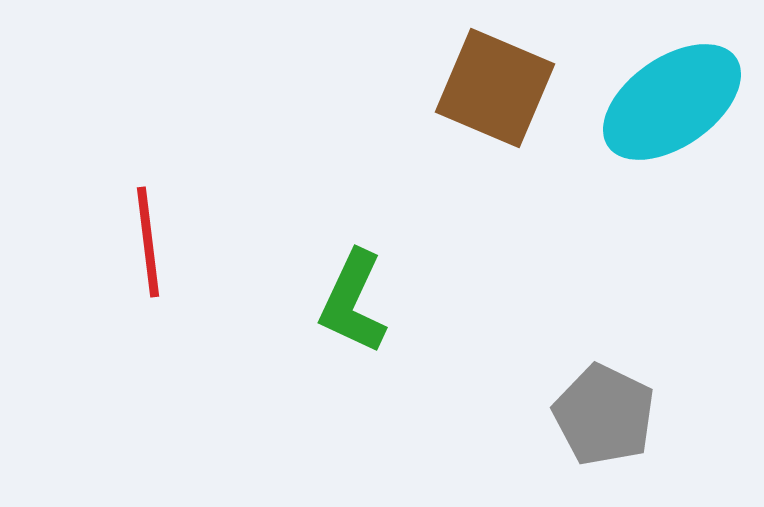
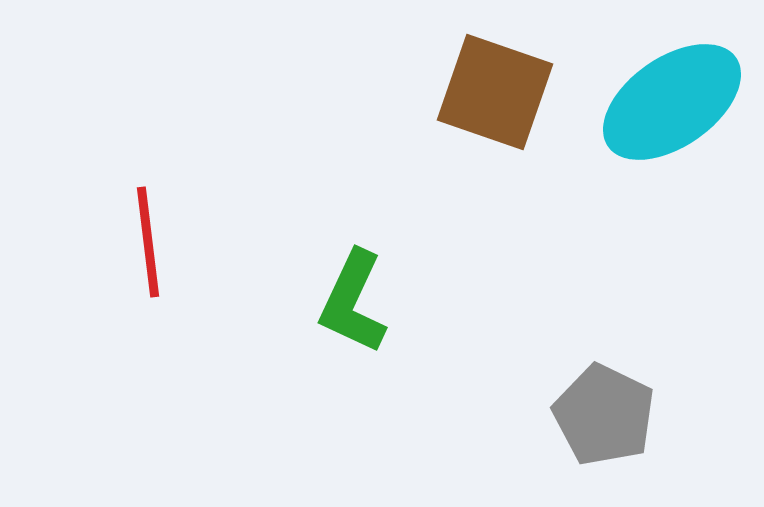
brown square: moved 4 px down; rotated 4 degrees counterclockwise
